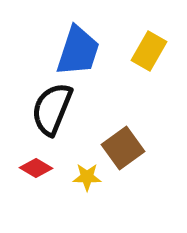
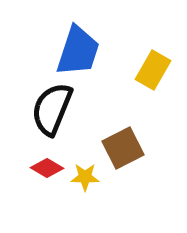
yellow rectangle: moved 4 px right, 19 px down
brown square: rotated 9 degrees clockwise
red diamond: moved 11 px right
yellow star: moved 2 px left
